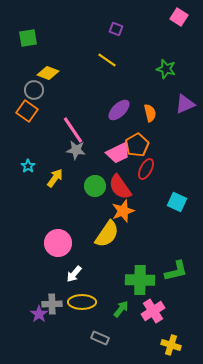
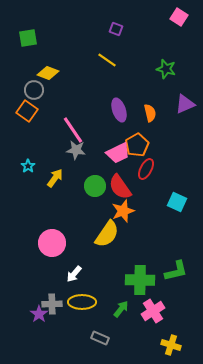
purple ellipse: rotated 65 degrees counterclockwise
pink circle: moved 6 px left
